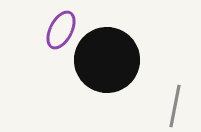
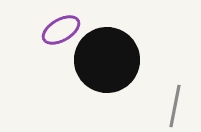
purple ellipse: rotated 33 degrees clockwise
